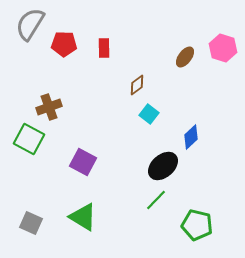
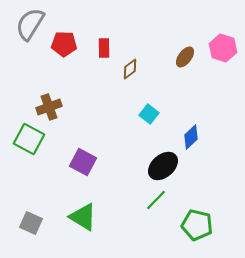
brown diamond: moved 7 px left, 16 px up
